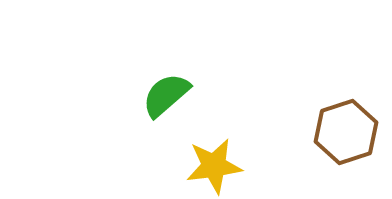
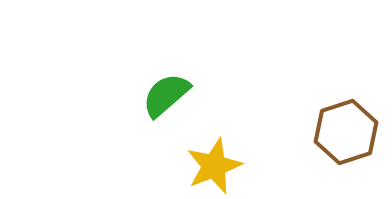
yellow star: rotated 14 degrees counterclockwise
